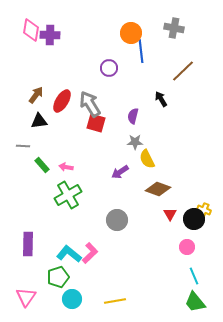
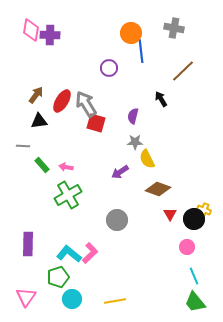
gray arrow: moved 4 px left
